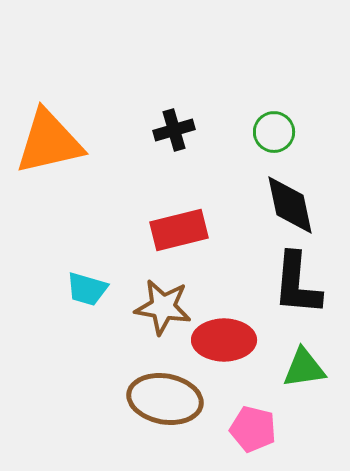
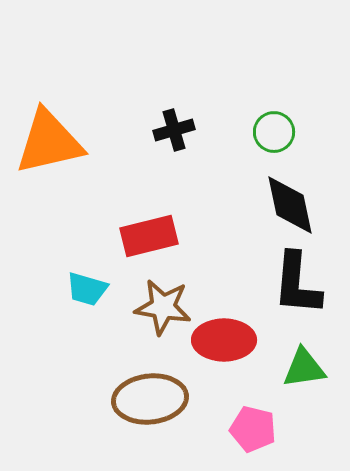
red rectangle: moved 30 px left, 6 px down
brown ellipse: moved 15 px left; rotated 16 degrees counterclockwise
